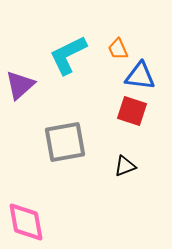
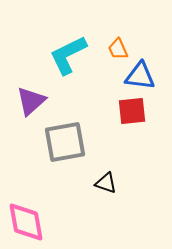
purple triangle: moved 11 px right, 16 px down
red square: rotated 24 degrees counterclockwise
black triangle: moved 19 px left, 17 px down; rotated 40 degrees clockwise
